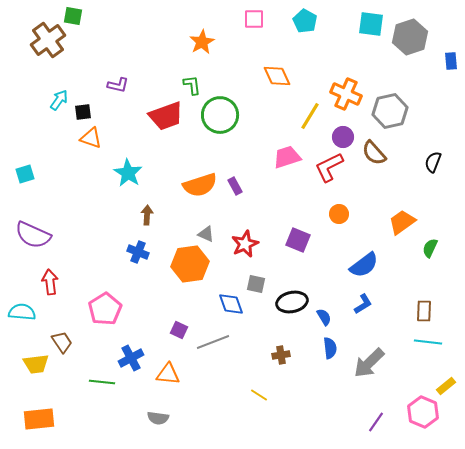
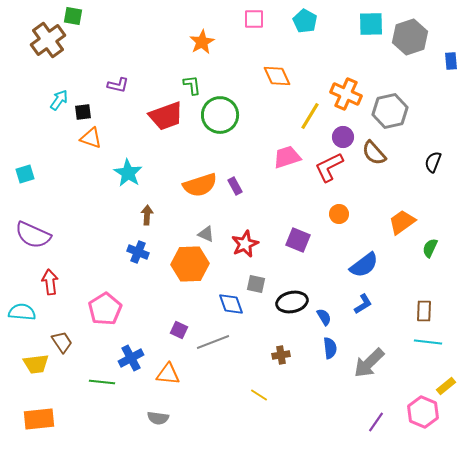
cyan square at (371, 24): rotated 8 degrees counterclockwise
orange hexagon at (190, 264): rotated 6 degrees clockwise
